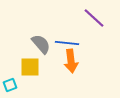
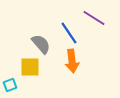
purple line: rotated 10 degrees counterclockwise
blue line: moved 2 px right, 10 px up; rotated 50 degrees clockwise
orange arrow: moved 1 px right
